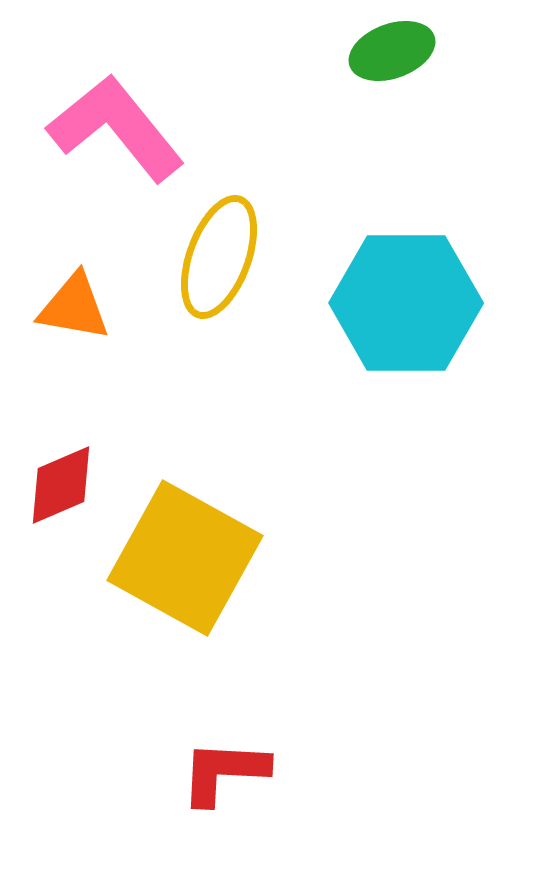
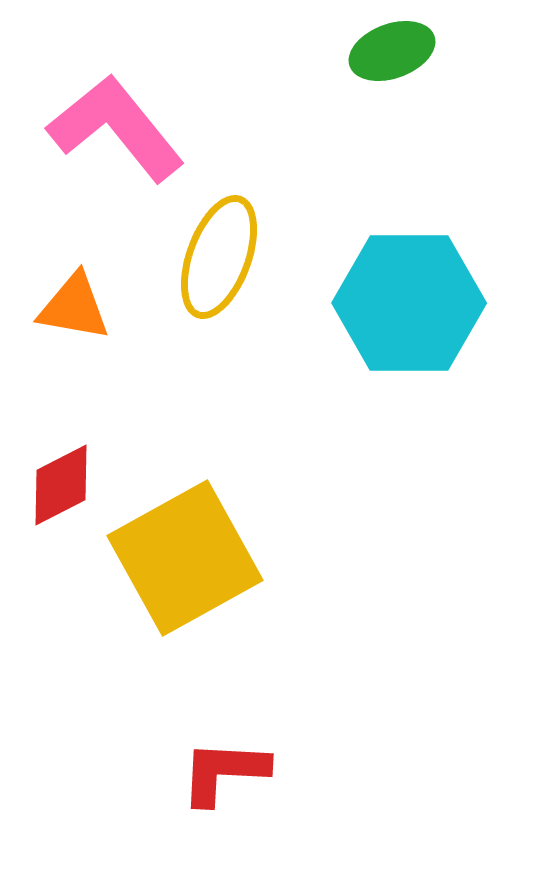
cyan hexagon: moved 3 px right
red diamond: rotated 4 degrees counterclockwise
yellow square: rotated 32 degrees clockwise
